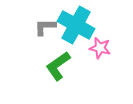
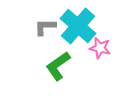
cyan cross: moved 2 px right, 1 px down; rotated 12 degrees clockwise
